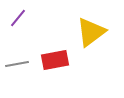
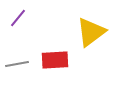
red rectangle: rotated 8 degrees clockwise
